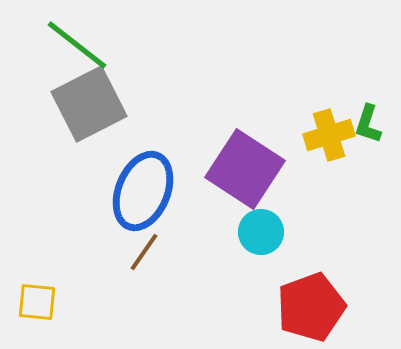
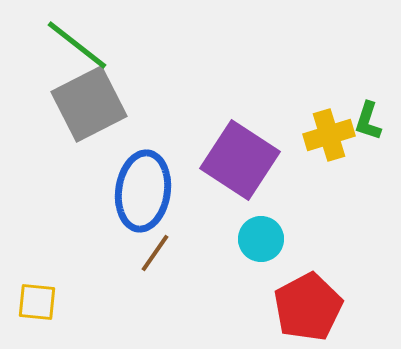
green L-shape: moved 3 px up
purple square: moved 5 px left, 9 px up
blue ellipse: rotated 14 degrees counterclockwise
cyan circle: moved 7 px down
brown line: moved 11 px right, 1 px down
red pentagon: moved 3 px left; rotated 8 degrees counterclockwise
